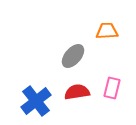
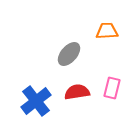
gray ellipse: moved 4 px left, 2 px up
